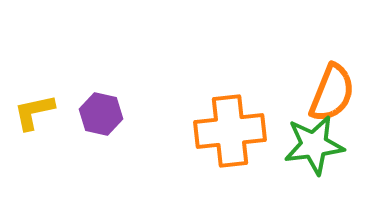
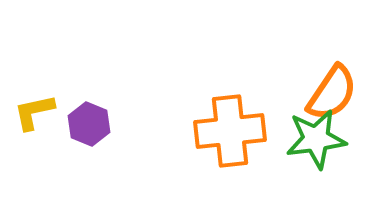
orange semicircle: rotated 12 degrees clockwise
purple hexagon: moved 12 px left, 10 px down; rotated 9 degrees clockwise
green star: moved 2 px right, 6 px up
